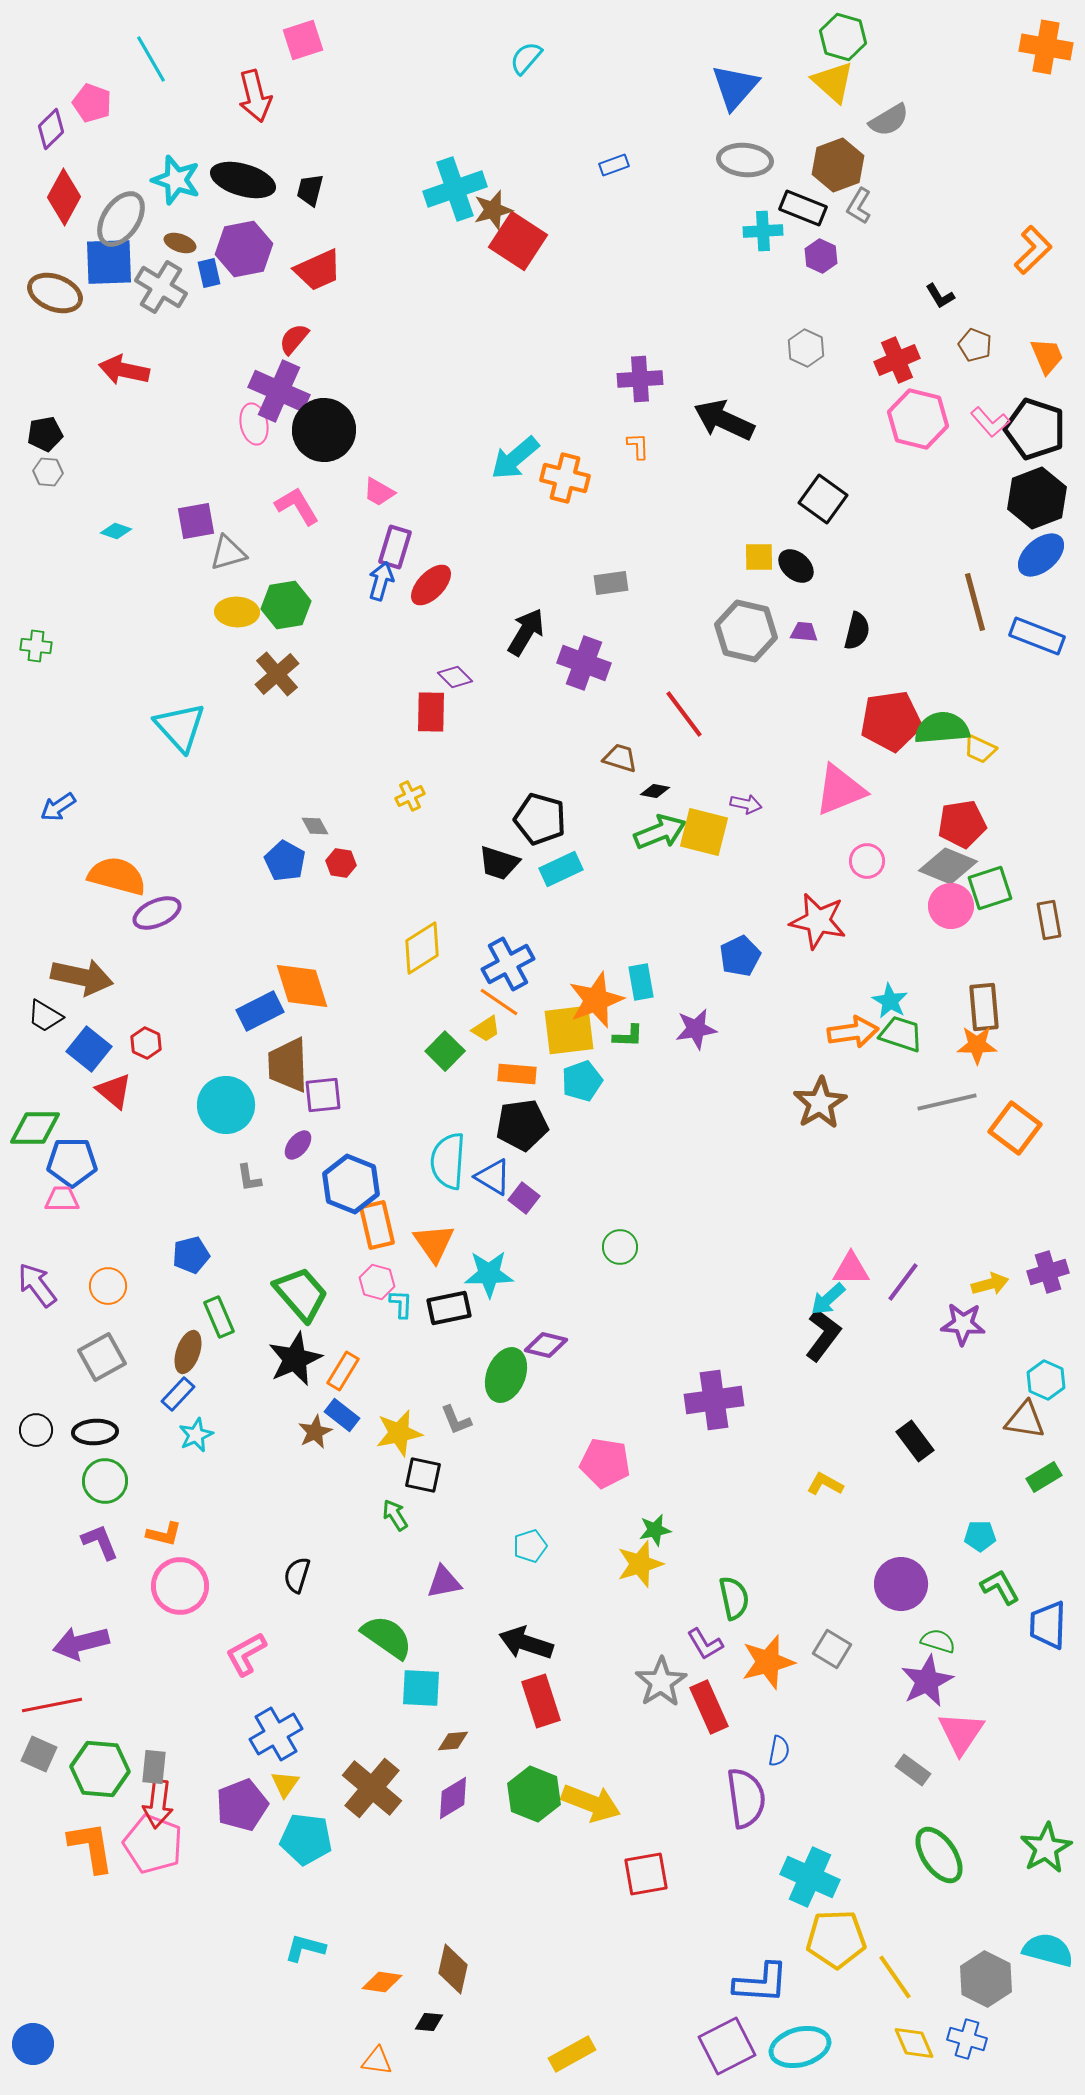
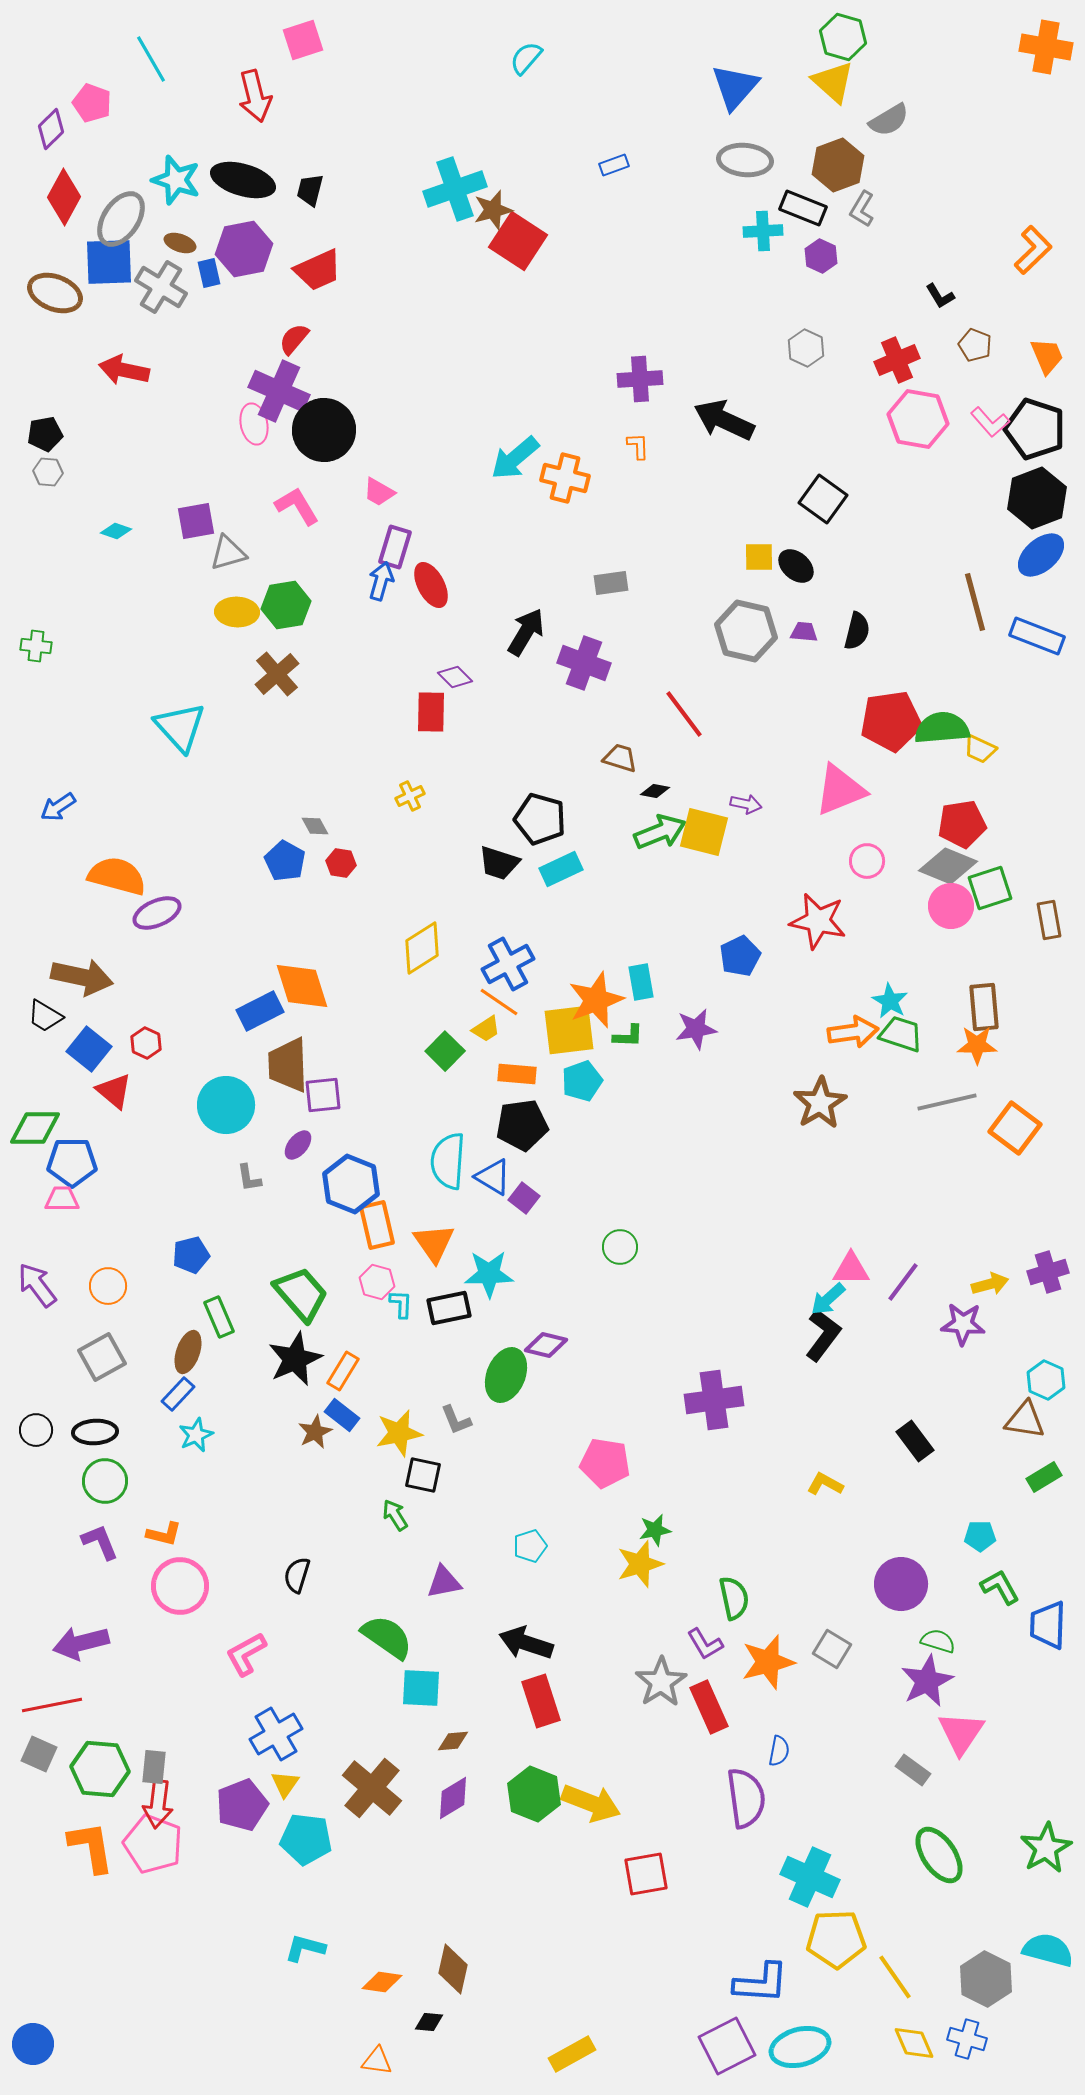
gray L-shape at (859, 206): moved 3 px right, 3 px down
pink hexagon at (918, 419): rotated 4 degrees counterclockwise
red ellipse at (431, 585): rotated 72 degrees counterclockwise
